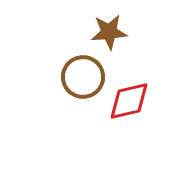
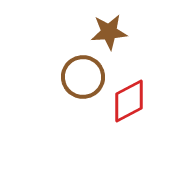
red diamond: rotated 15 degrees counterclockwise
